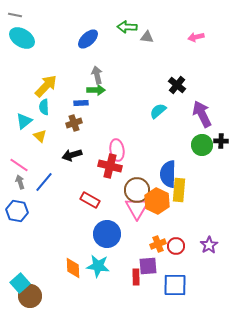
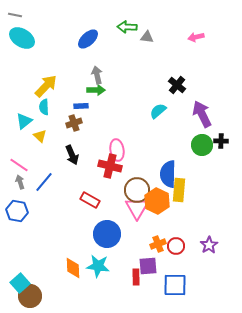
blue rectangle at (81, 103): moved 3 px down
black arrow at (72, 155): rotated 96 degrees counterclockwise
